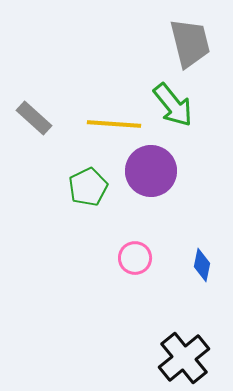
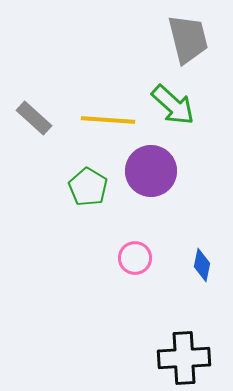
gray trapezoid: moved 2 px left, 4 px up
green arrow: rotated 9 degrees counterclockwise
yellow line: moved 6 px left, 4 px up
green pentagon: rotated 15 degrees counterclockwise
black cross: rotated 36 degrees clockwise
